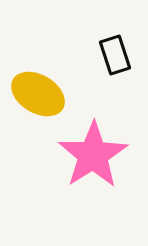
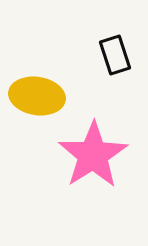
yellow ellipse: moved 1 px left, 2 px down; rotated 22 degrees counterclockwise
